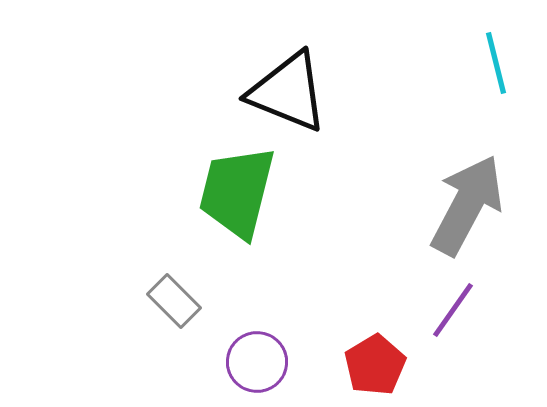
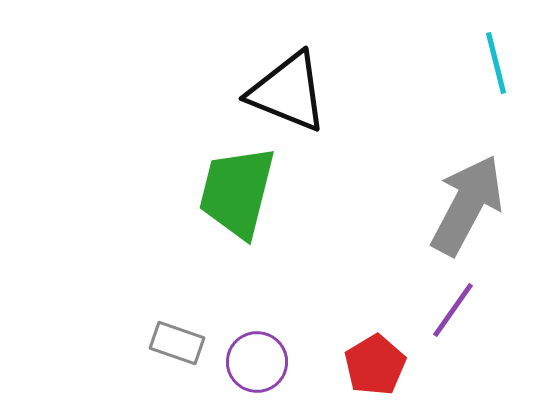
gray rectangle: moved 3 px right, 42 px down; rotated 26 degrees counterclockwise
